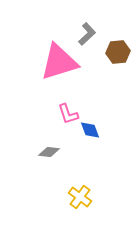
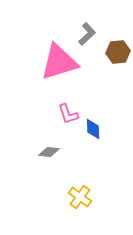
blue diamond: moved 3 px right, 1 px up; rotated 20 degrees clockwise
